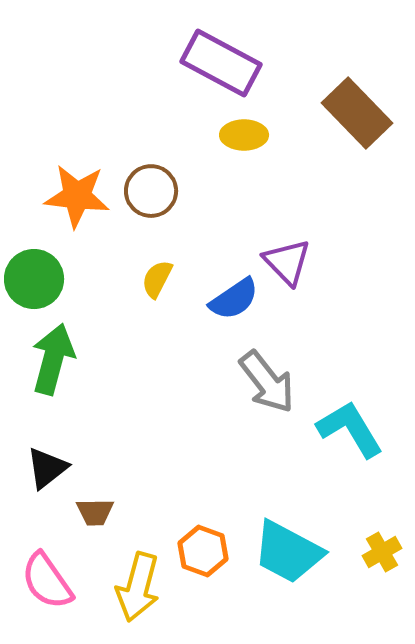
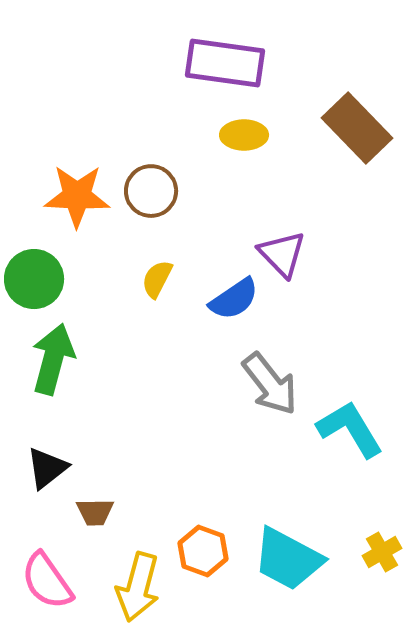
purple rectangle: moved 4 px right; rotated 20 degrees counterclockwise
brown rectangle: moved 15 px down
orange star: rotated 4 degrees counterclockwise
purple triangle: moved 5 px left, 8 px up
gray arrow: moved 3 px right, 2 px down
cyan trapezoid: moved 7 px down
